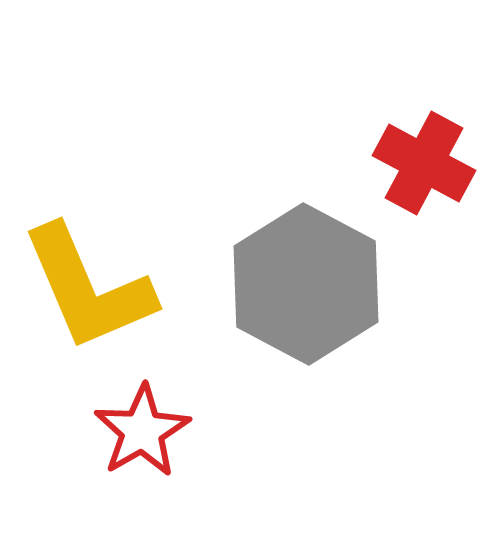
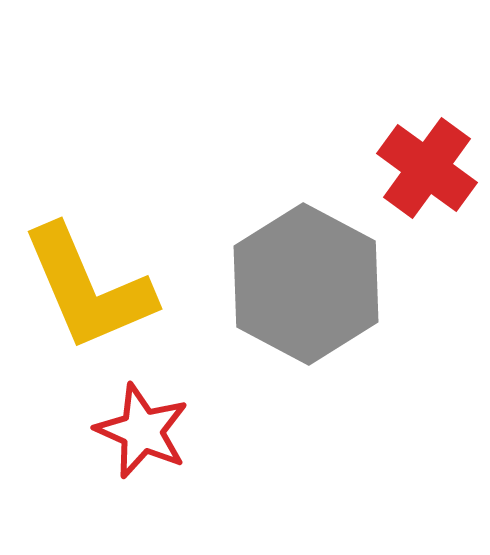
red cross: moved 3 px right, 5 px down; rotated 8 degrees clockwise
red star: rotated 18 degrees counterclockwise
